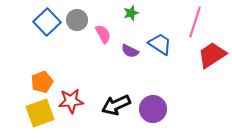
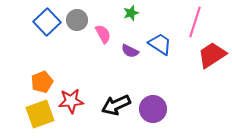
yellow square: moved 1 px down
